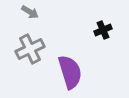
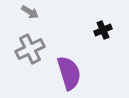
purple semicircle: moved 1 px left, 1 px down
